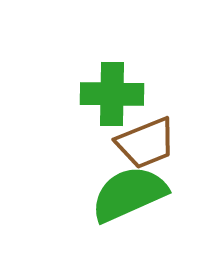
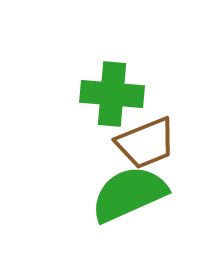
green cross: rotated 4 degrees clockwise
